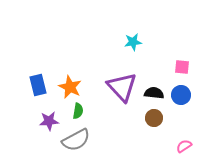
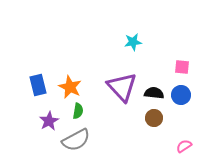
purple star: rotated 24 degrees counterclockwise
